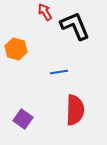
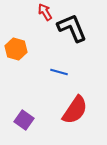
black L-shape: moved 3 px left, 2 px down
blue line: rotated 24 degrees clockwise
red semicircle: rotated 32 degrees clockwise
purple square: moved 1 px right, 1 px down
